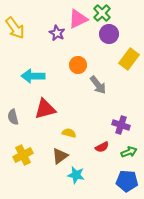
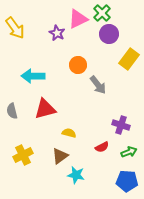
gray semicircle: moved 1 px left, 6 px up
